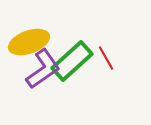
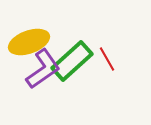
red line: moved 1 px right, 1 px down
